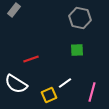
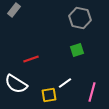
green square: rotated 16 degrees counterclockwise
yellow square: rotated 14 degrees clockwise
